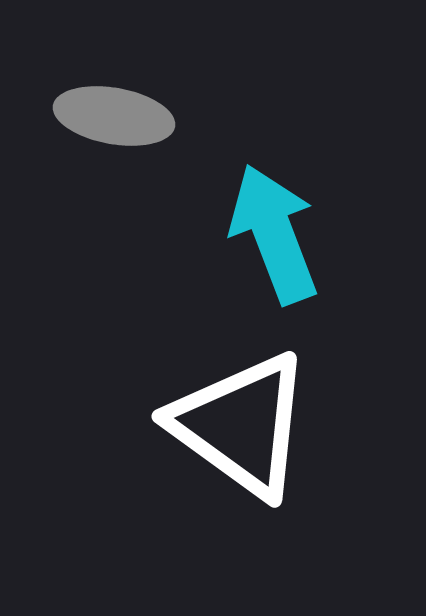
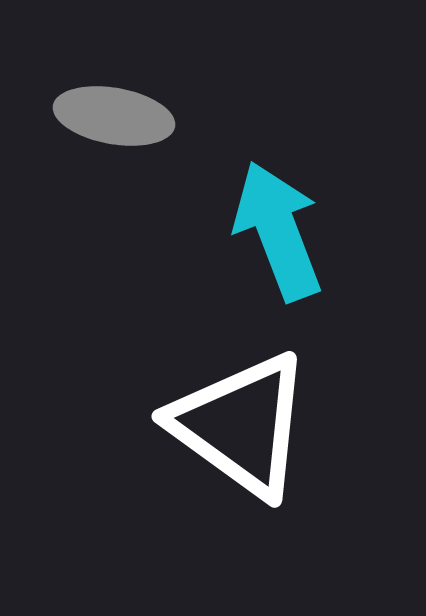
cyan arrow: moved 4 px right, 3 px up
